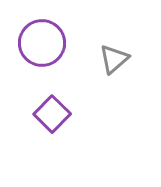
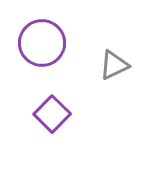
gray triangle: moved 6 px down; rotated 16 degrees clockwise
